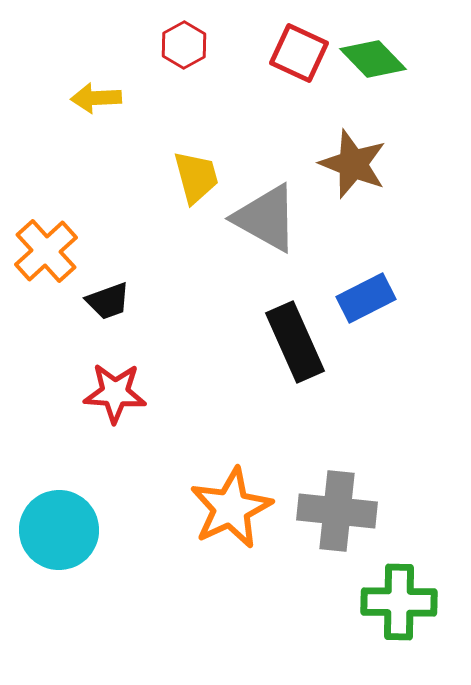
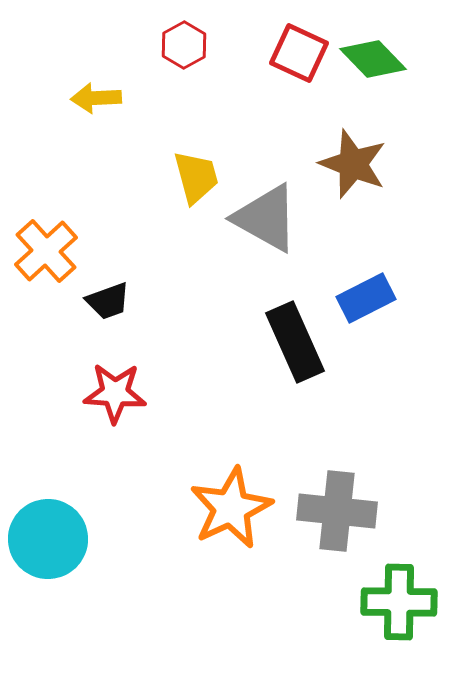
cyan circle: moved 11 px left, 9 px down
